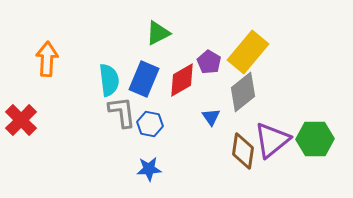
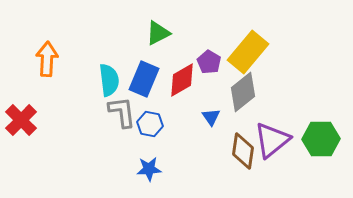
green hexagon: moved 6 px right
